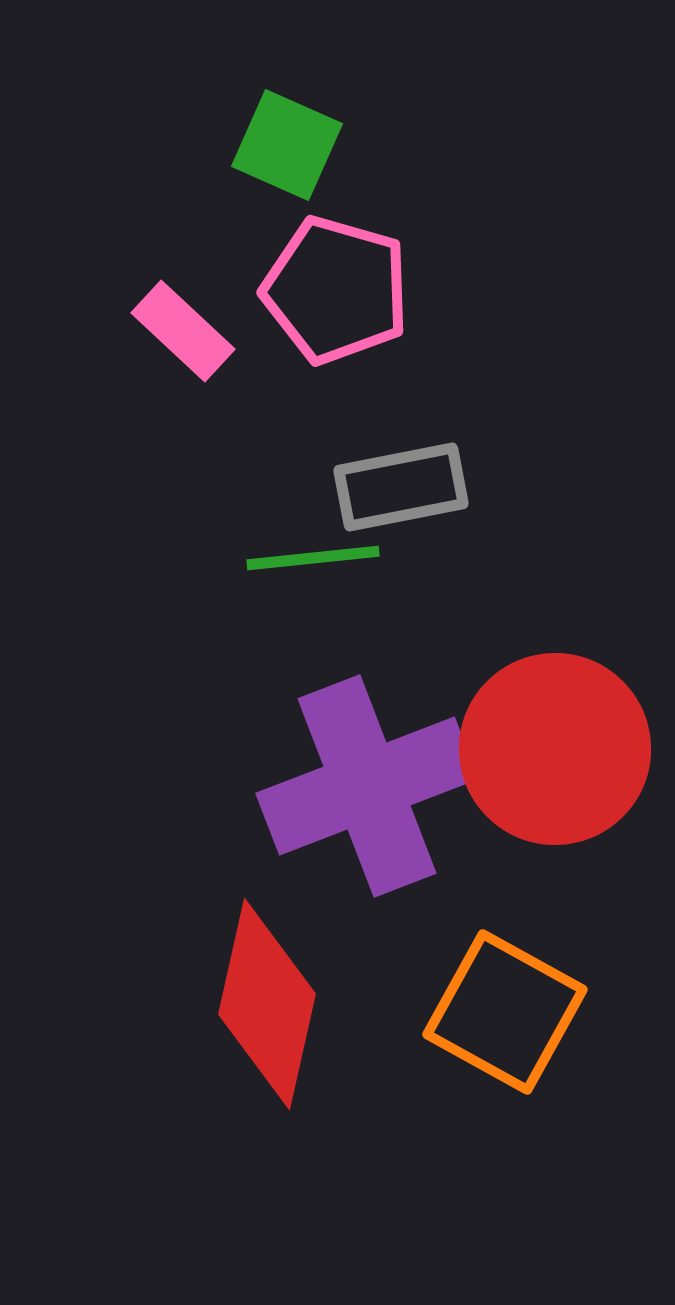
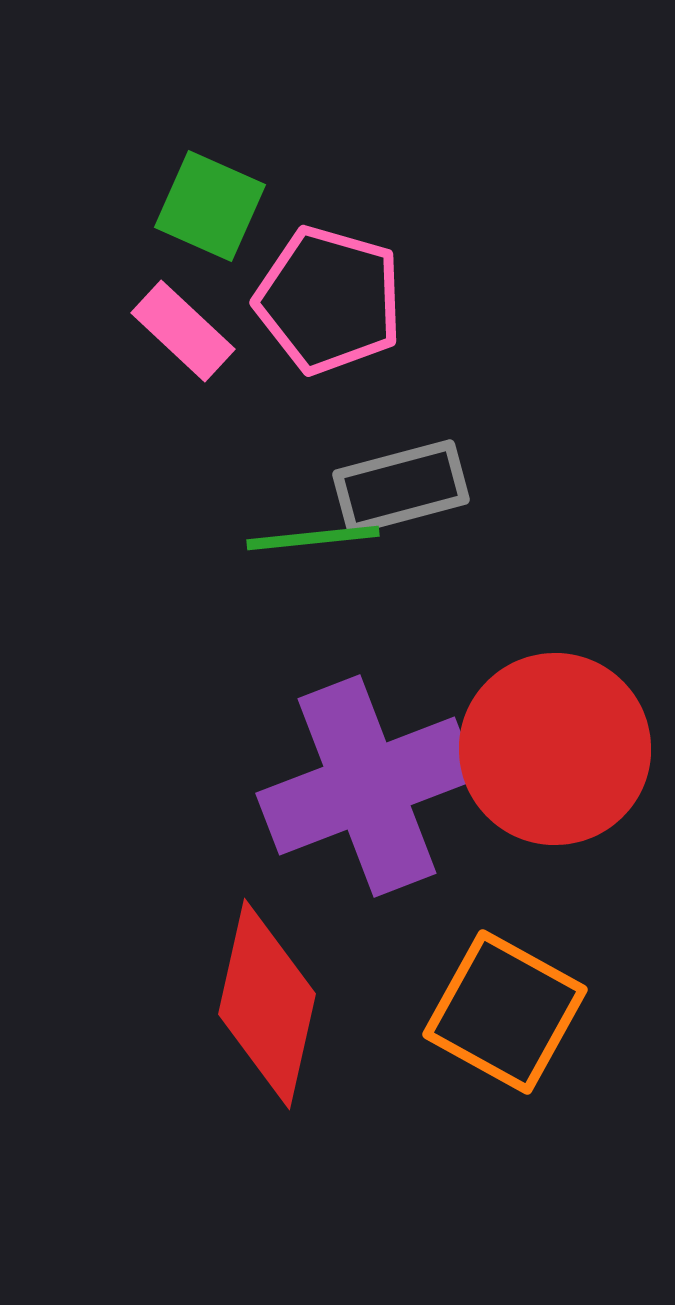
green square: moved 77 px left, 61 px down
pink pentagon: moved 7 px left, 10 px down
gray rectangle: rotated 4 degrees counterclockwise
green line: moved 20 px up
